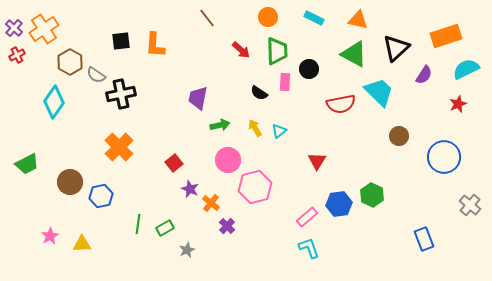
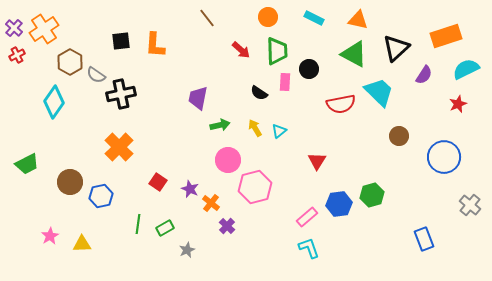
red square at (174, 163): moved 16 px left, 19 px down; rotated 18 degrees counterclockwise
green hexagon at (372, 195): rotated 20 degrees clockwise
